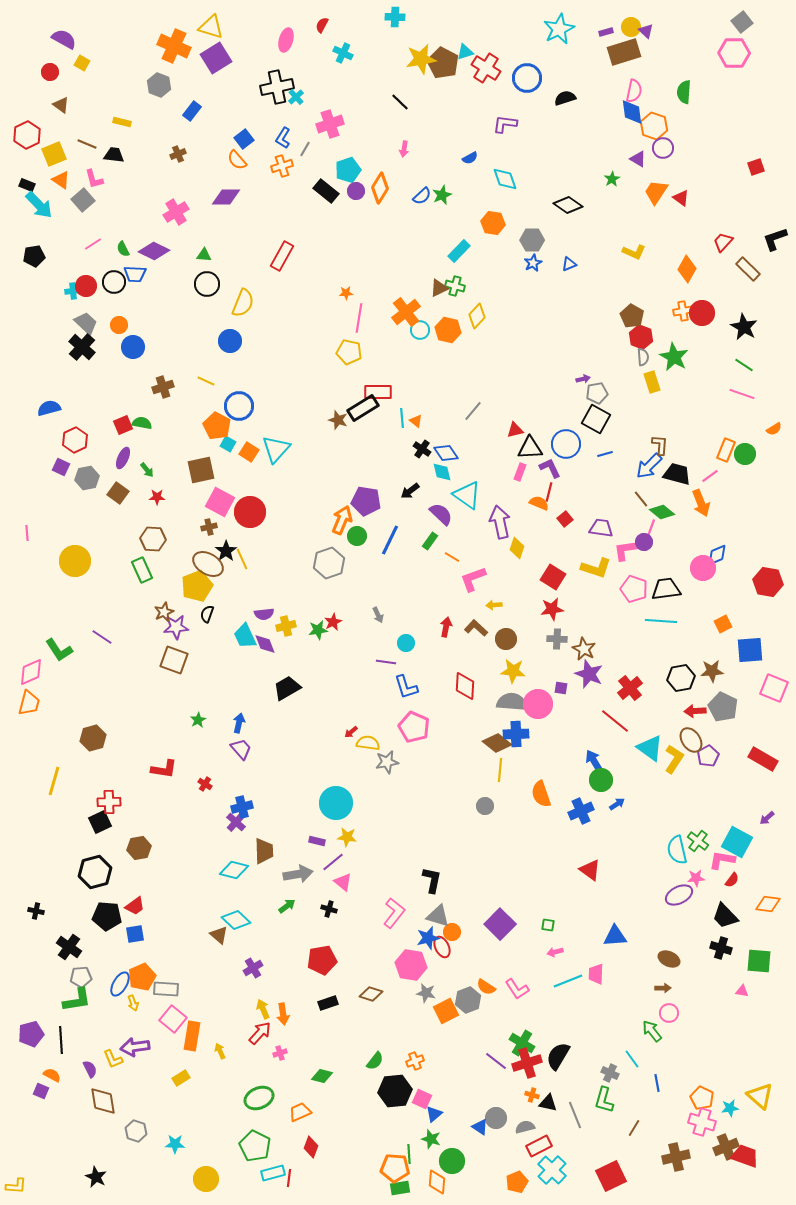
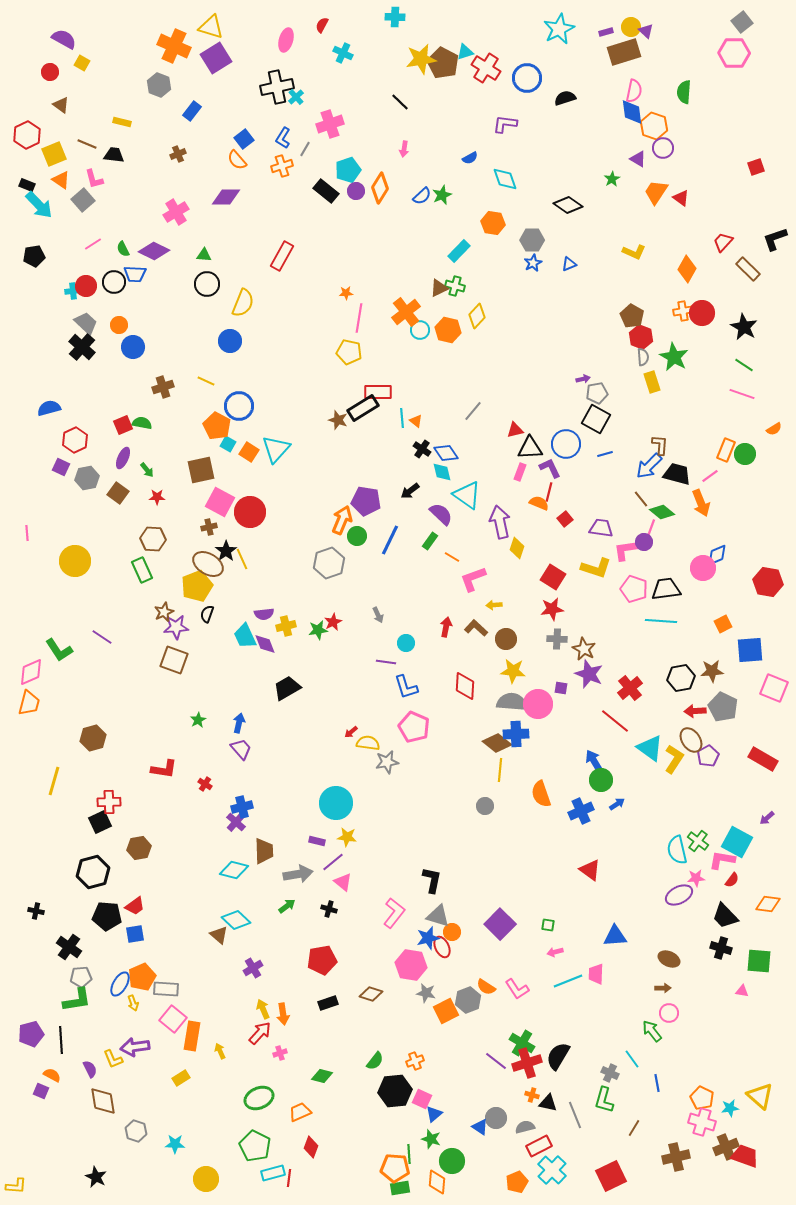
black hexagon at (95, 872): moved 2 px left
